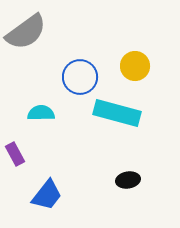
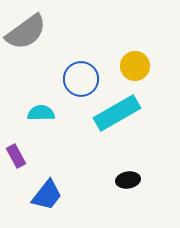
blue circle: moved 1 px right, 2 px down
cyan rectangle: rotated 45 degrees counterclockwise
purple rectangle: moved 1 px right, 2 px down
